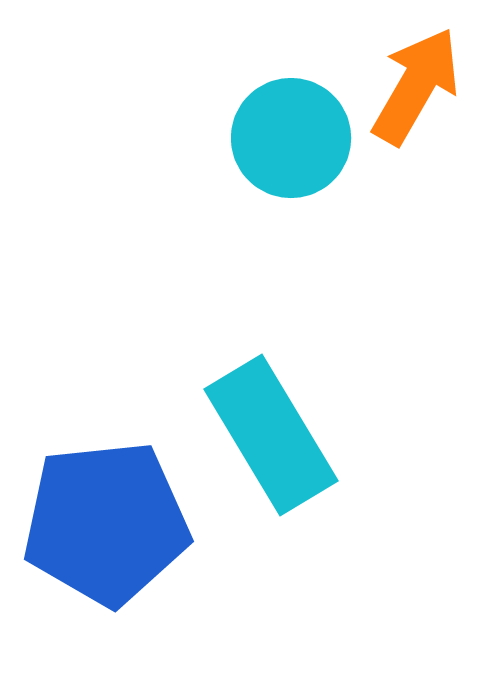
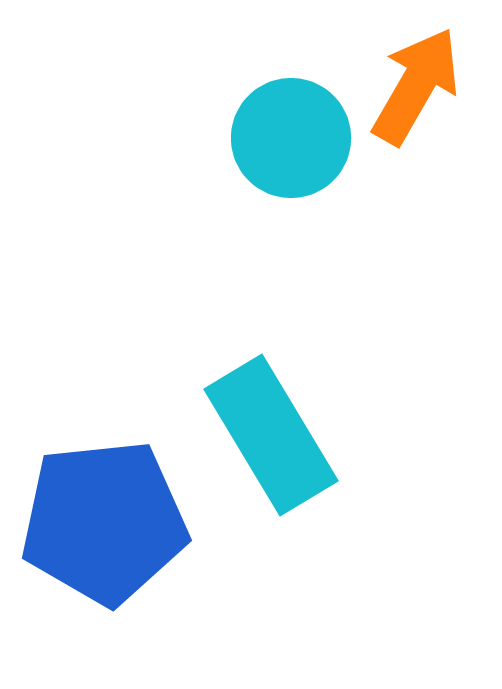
blue pentagon: moved 2 px left, 1 px up
